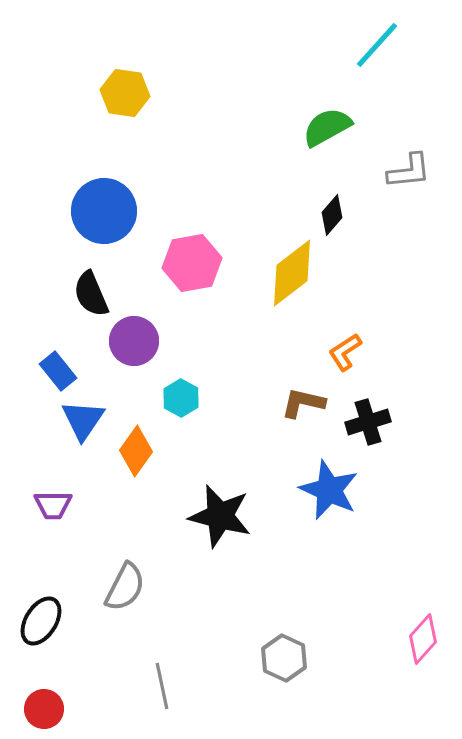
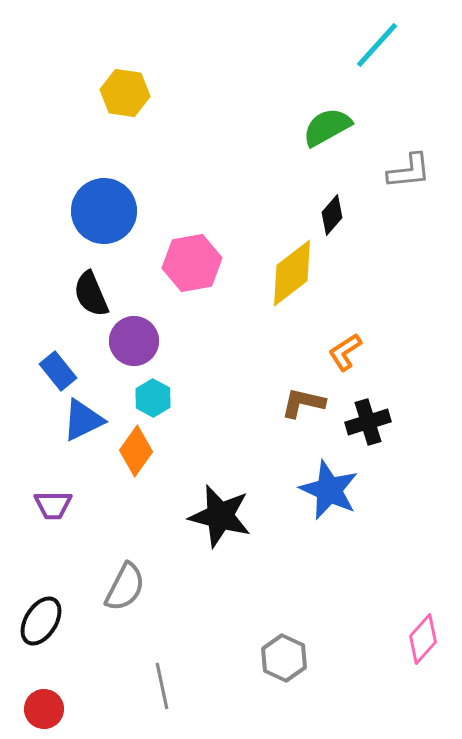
cyan hexagon: moved 28 px left
blue triangle: rotated 30 degrees clockwise
